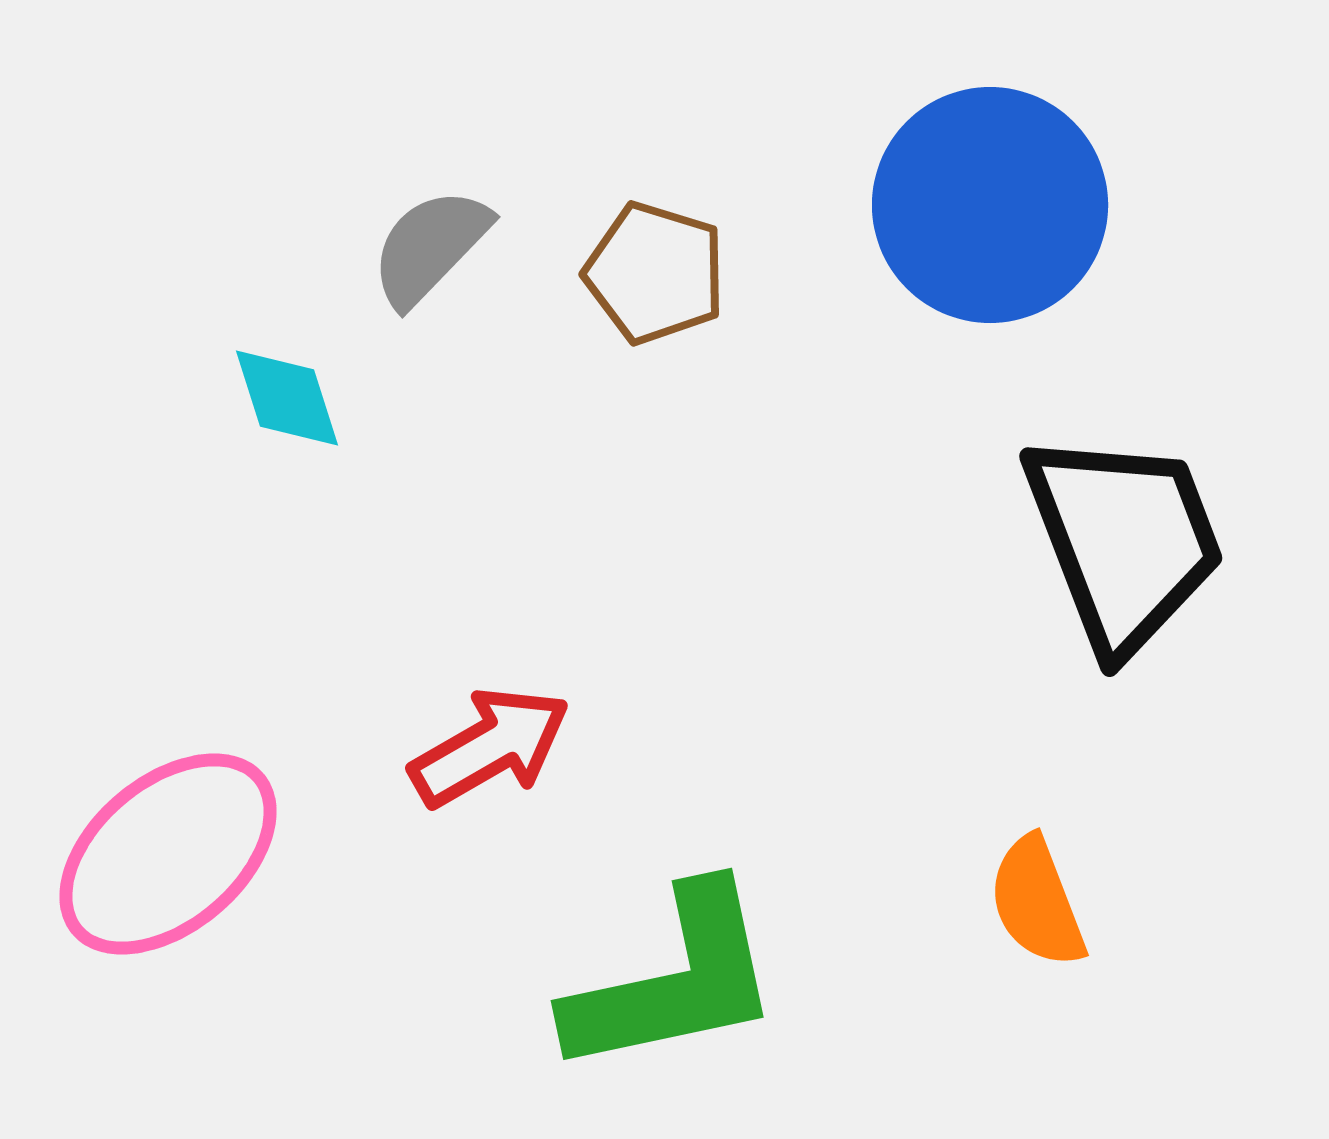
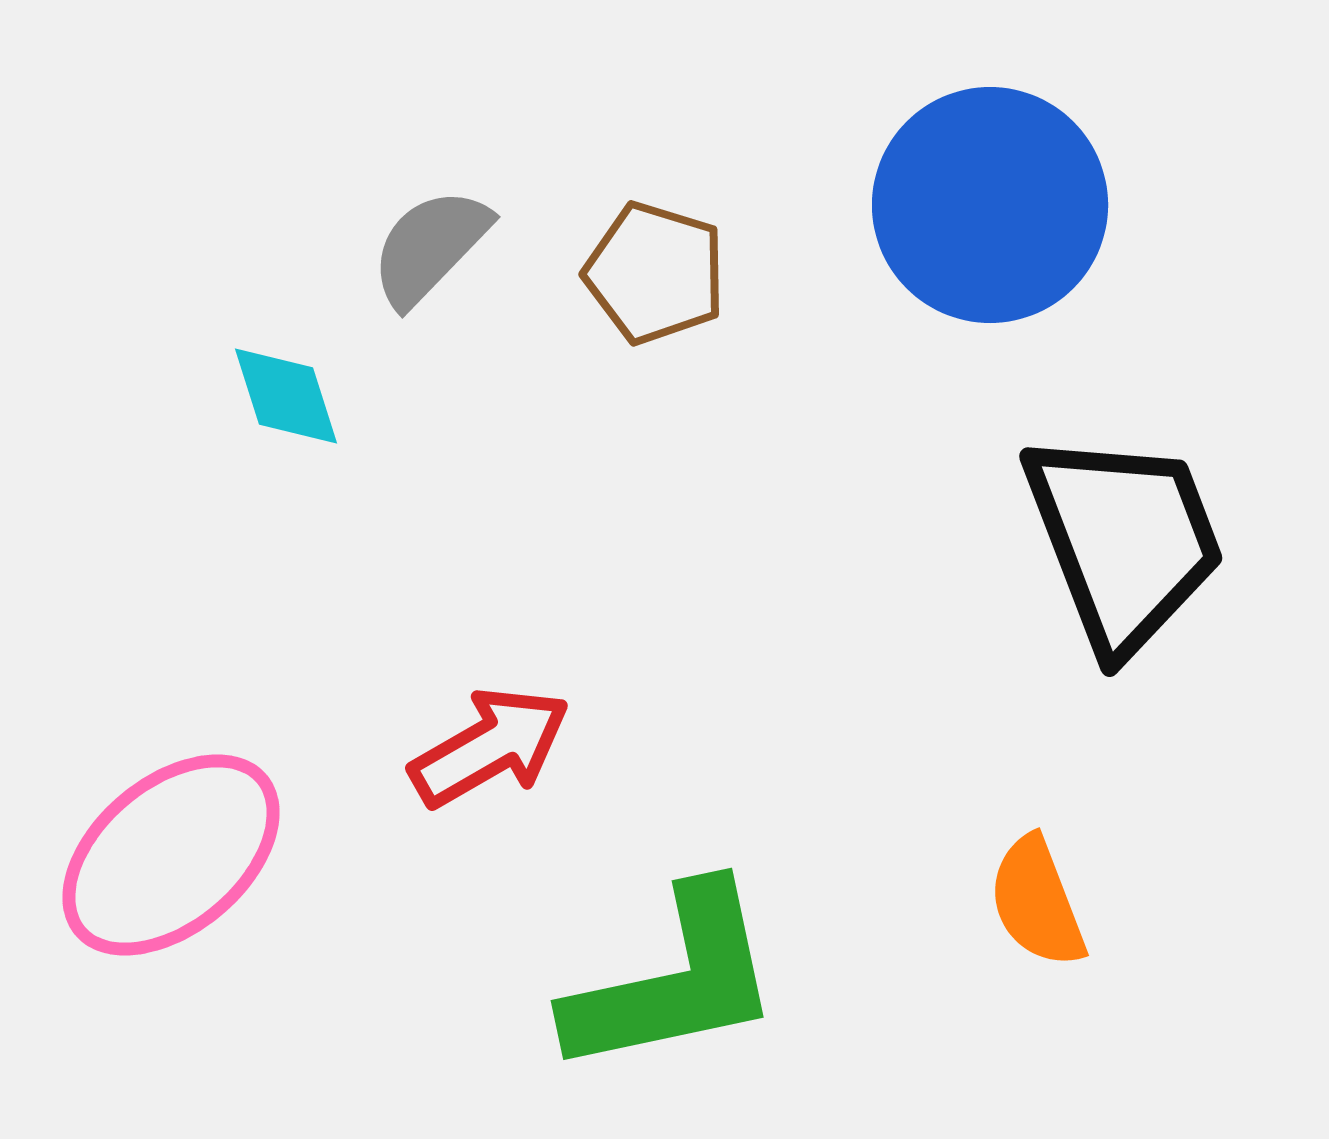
cyan diamond: moved 1 px left, 2 px up
pink ellipse: moved 3 px right, 1 px down
